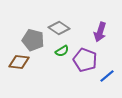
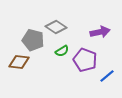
gray diamond: moved 3 px left, 1 px up
purple arrow: rotated 120 degrees counterclockwise
